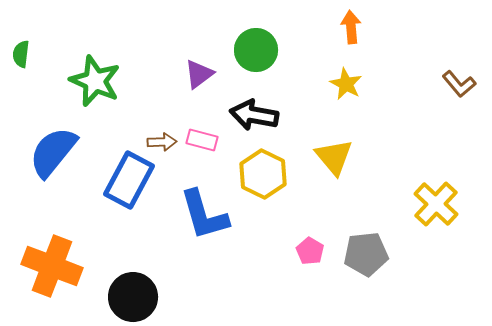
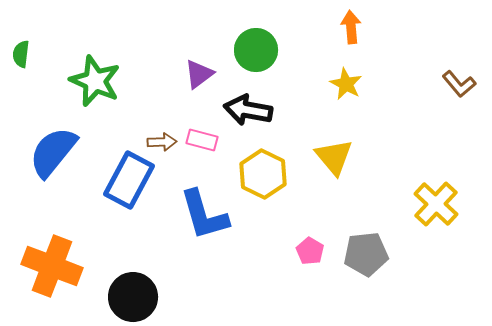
black arrow: moved 6 px left, 5 px up
